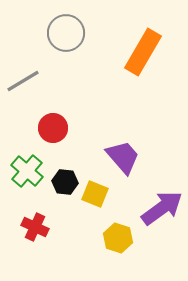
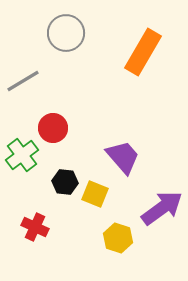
green cross: moved 5 px left, 16 px up; rotated 12 degrees clockwise
